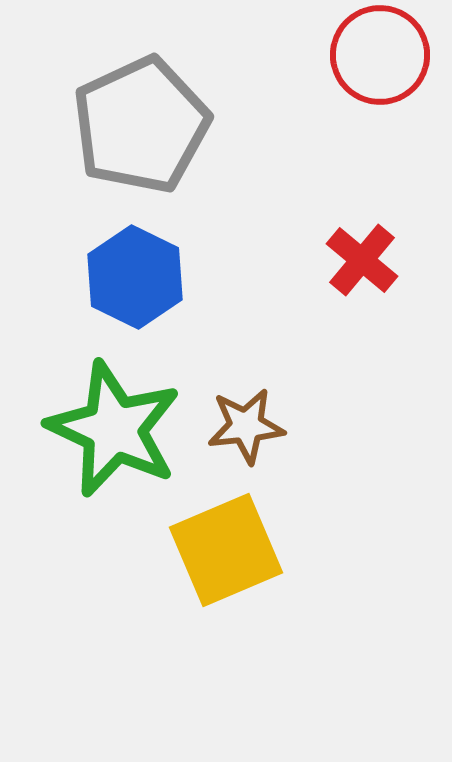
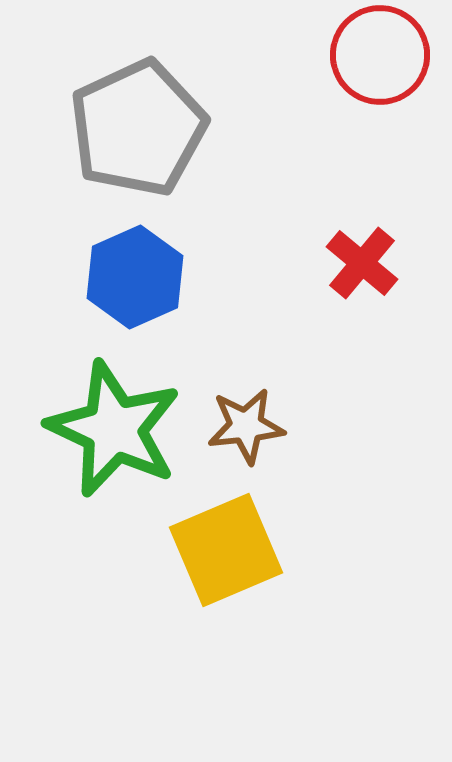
gray pentagon: moved 3 px left, 3 px down
red cross: moved 3 px down
blue hexagon: rotated 10 degrees clockwise
